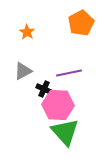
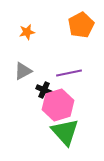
orange pentagon: moved 2 px down
orange star: rotated 28 degrees clockwise
black cross: moved 1 px down
pink hexagon: rotated 20 degrees counterclockwise
